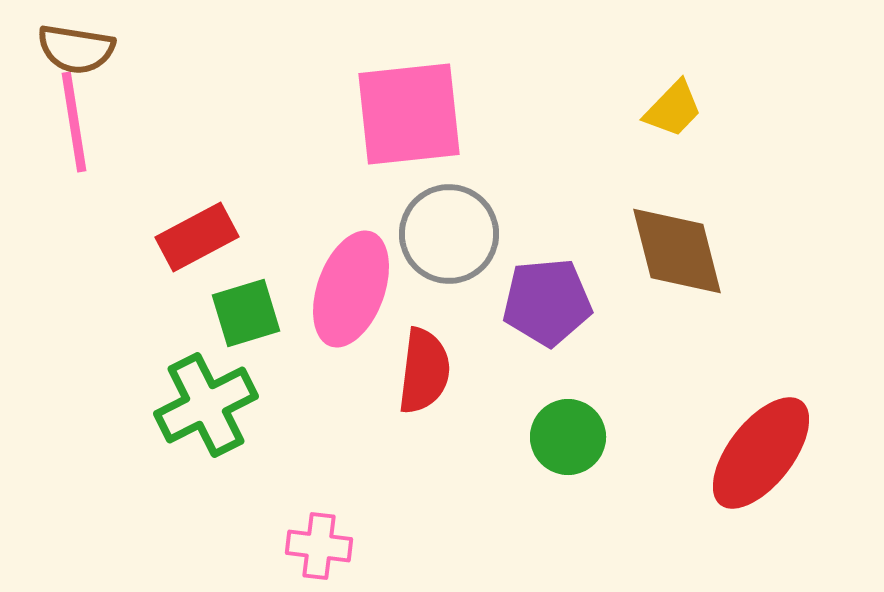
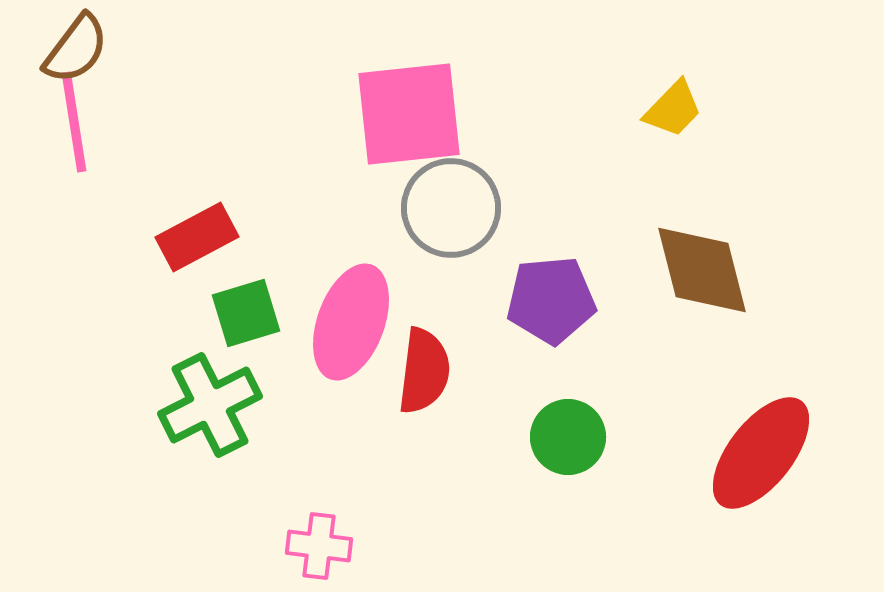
brown semicircle: rotated 62 degrees counterclockwise
gray circle: moved 2 px right, 26 px up
brown diamond: moved 25 px right, 19 px down
pink ellipse: moved 33 px down
purple pentagon: moved 4 px right, 2 px up
green cross: moved 4 px right
